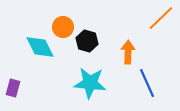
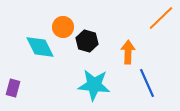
cyan star: moved 4 px right, 2 px down
